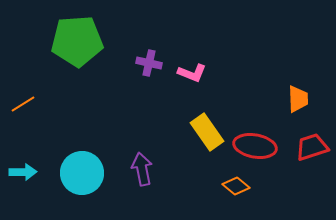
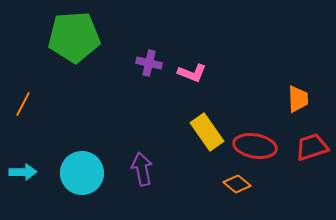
green pentagon: moved 3 px left, 4 px up
orange line: rotated 30 degrees counterclockwise
orange diamond: moved 1 px right, 2 px up
